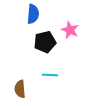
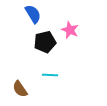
blue semicircle: rotated 36 degrees counterclockwise
brown semicircle: rotated 30 degrees counterclockwise
